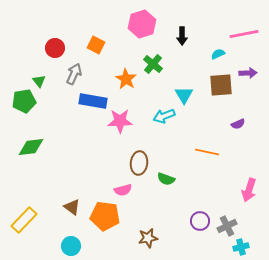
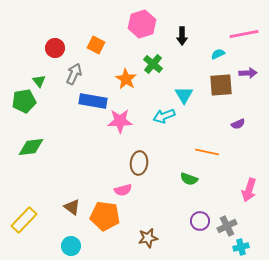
green semicircle: moved 23 px right
